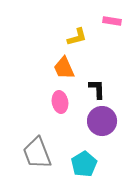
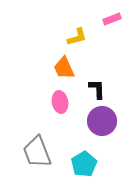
pink rectangle: moved 2 px up; rotated 30 degrees counterclockwise
gray trapezoid: moved 1 px up
